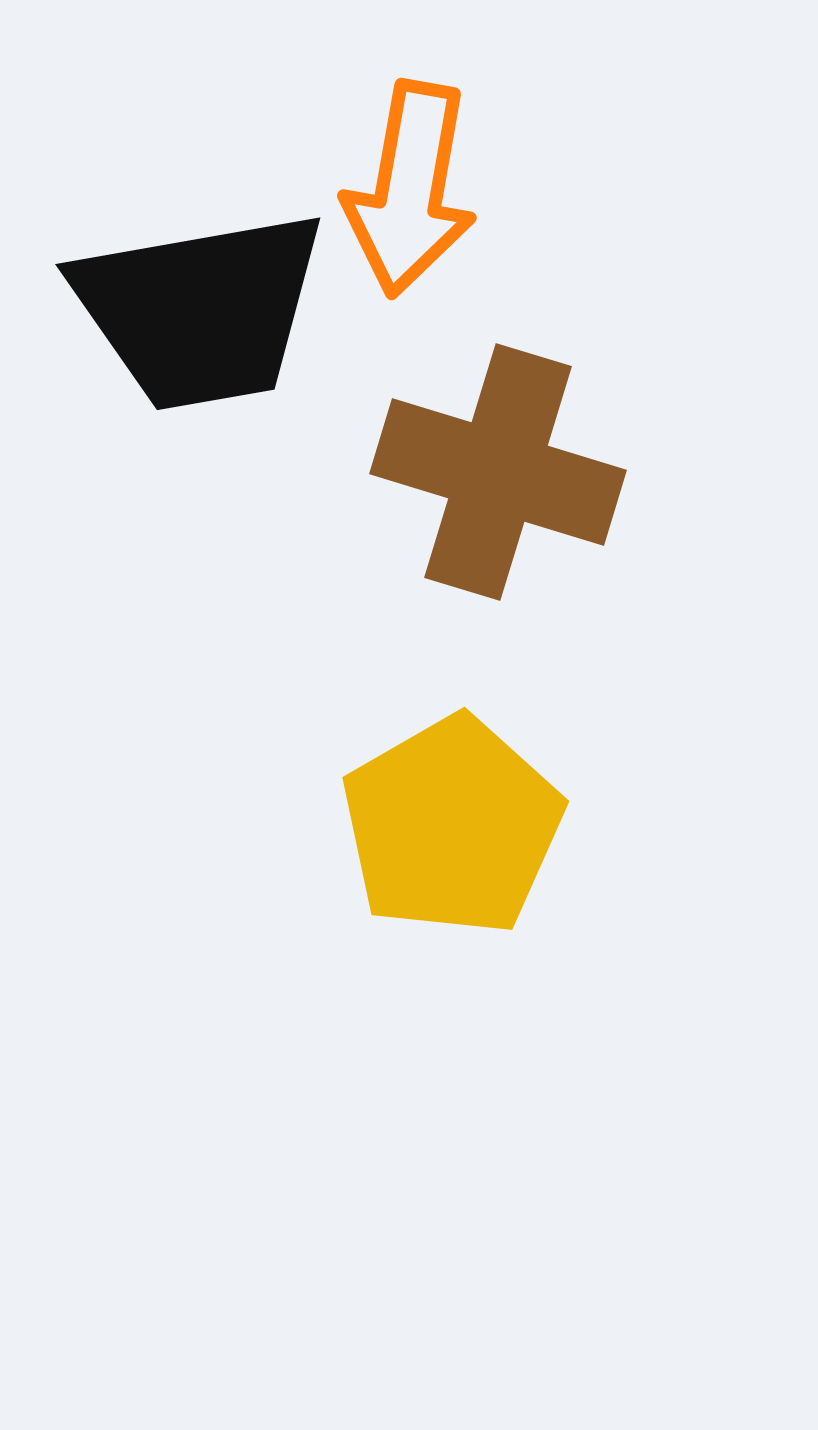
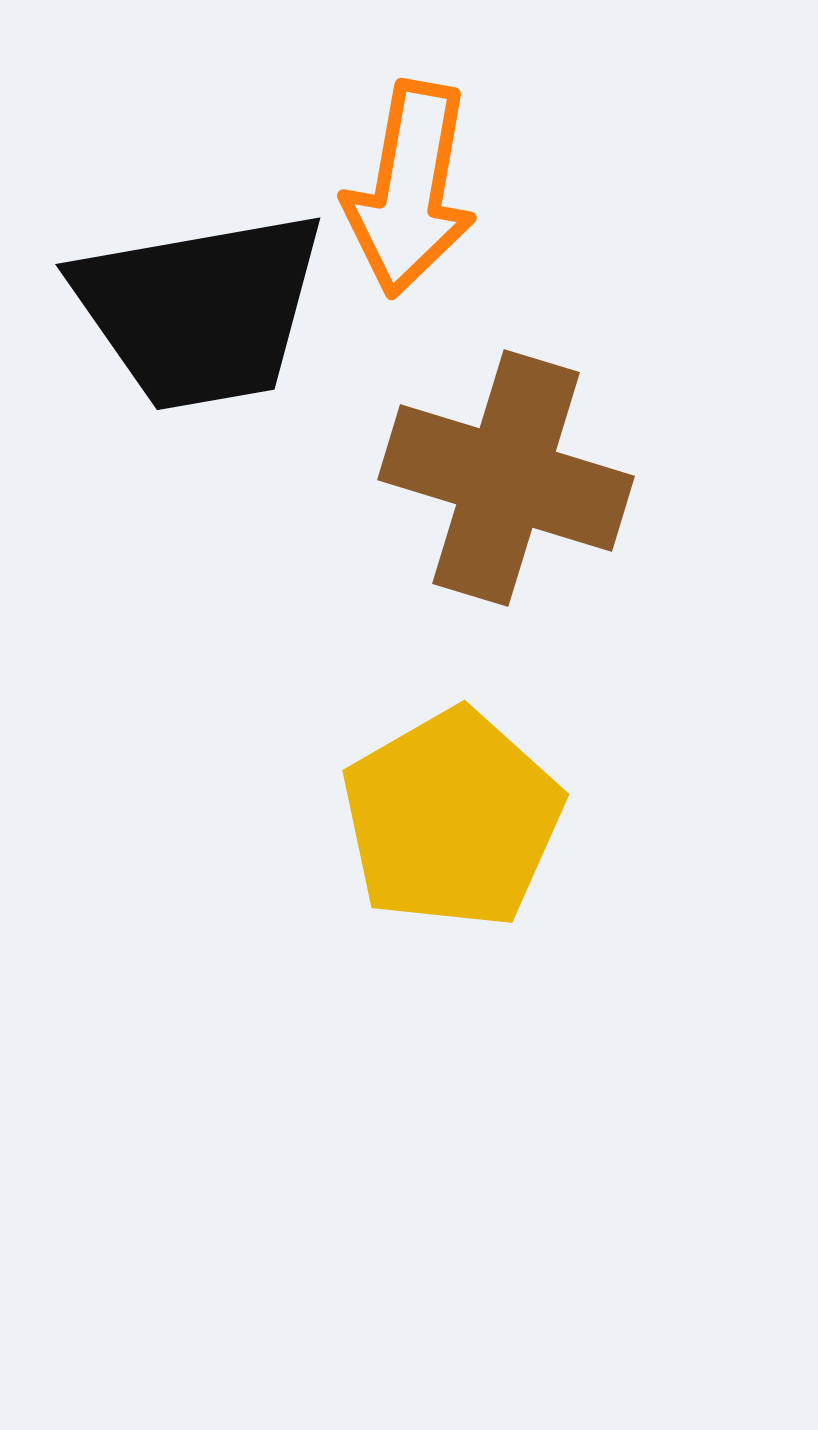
brown cross: moved 8 px right, 6 px down
yellow pentagon: moved 7 px up
